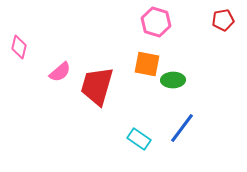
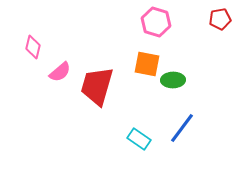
red pentagon: moved 3 px left, 1 px up
pink diamond: moved 14 px right
